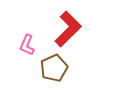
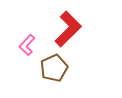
pink L-shape: rotated 20 degrees clockwise
